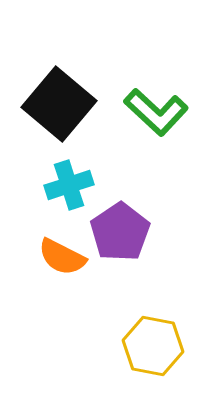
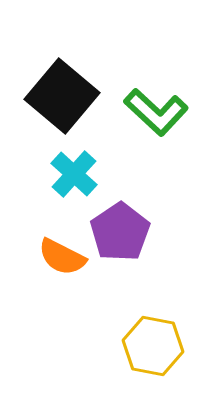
black square: moved 3 px right, 8 px up
cyan cross: moved 5 px right, 11 px up; rotated 30 degrees counterclockwise
